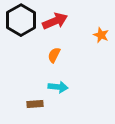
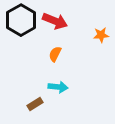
red arrow: rotated 45 degrees clockwise
orange star: rotated 28 degrees counterclockwise
orange semicircle: moved 1 px right, 1 px up
brown rectangle: rotated 28 degrees counterclockwise
